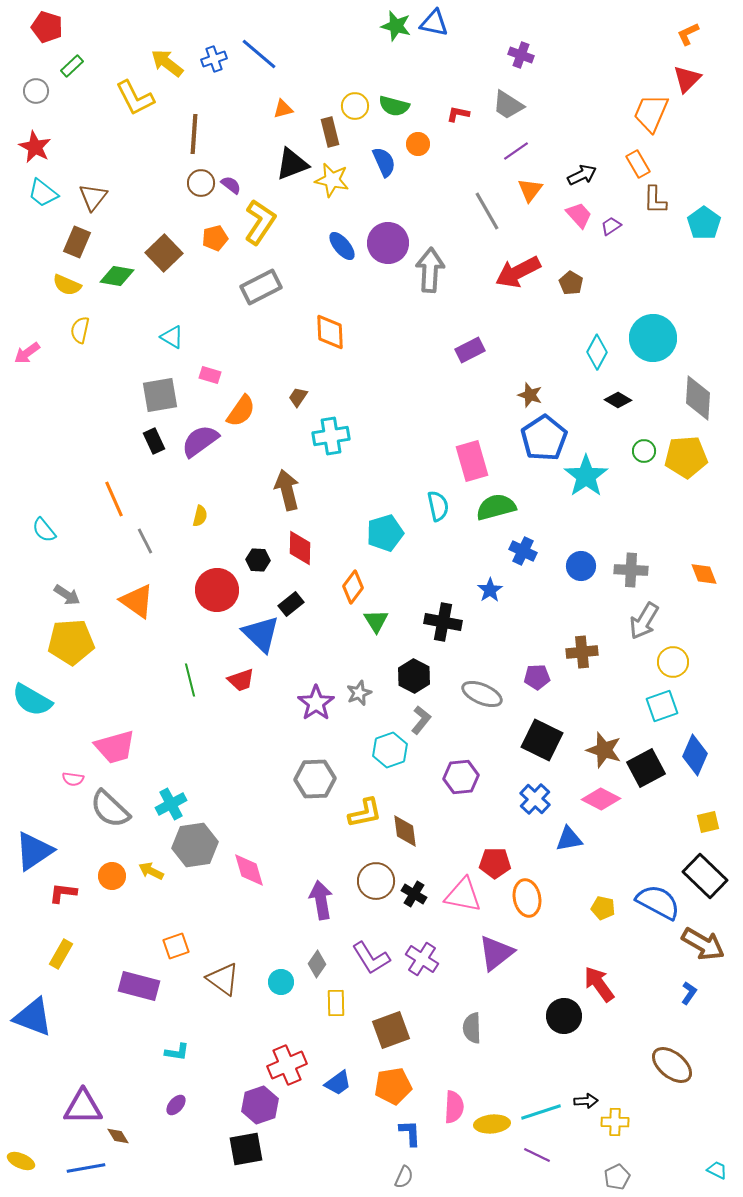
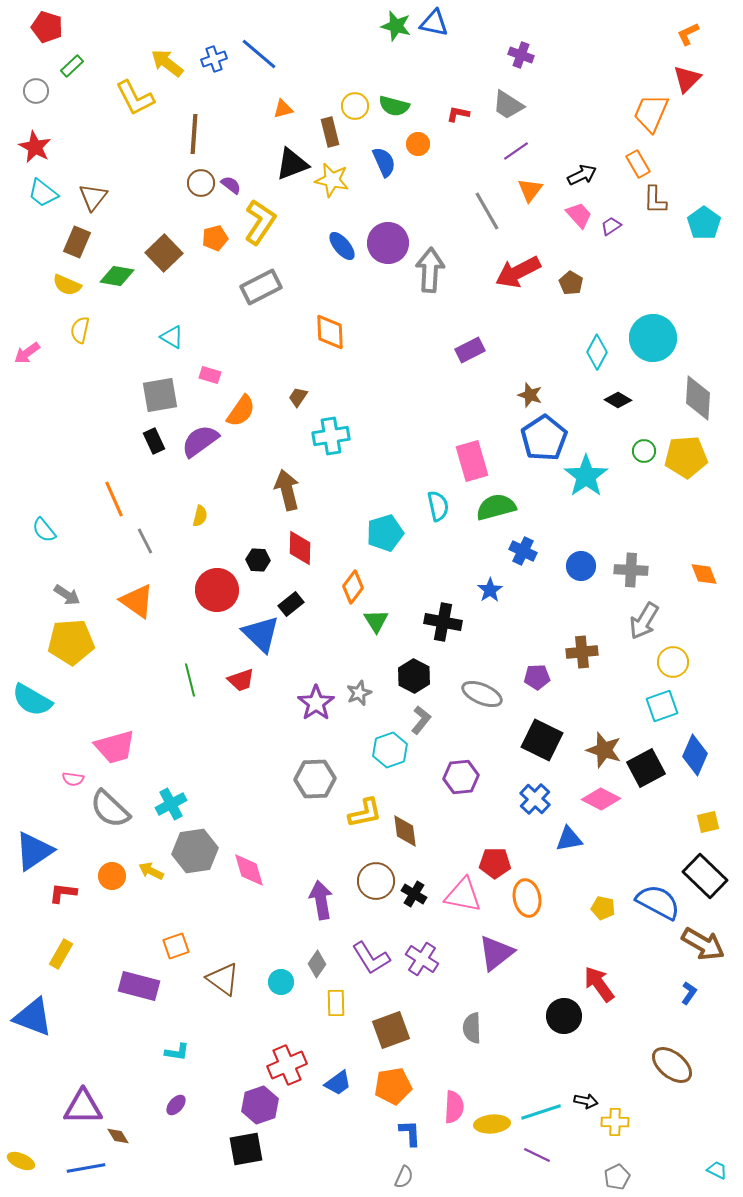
gray hexagon at (195, 845): moved 6 px down
black arrow at (586, 1101): rotated 15 degrees clockwise
